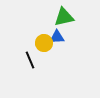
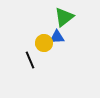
green triangle: rotated 25 degrees counterclockwise
